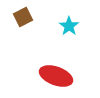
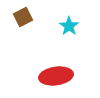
red ellipse: rotated 28 degrees counterclockwise
